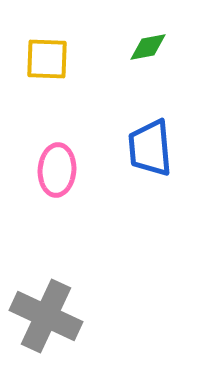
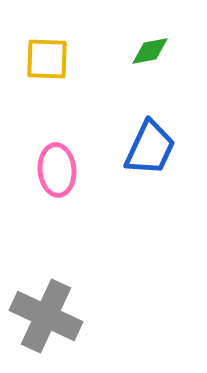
green diamond: moved 2 px right, 4 px down
blue trapezoid: rotated 150 degrees counterclockwise
pink ellipse: rotated 9 degrees counterclockwise
